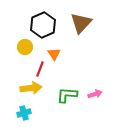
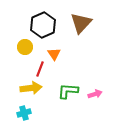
green L-shape: moved 1 px right, 4 px up
